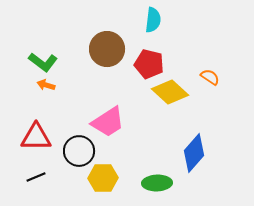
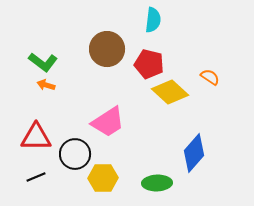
black circle: moved 4 px left, 3 px down
